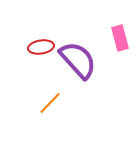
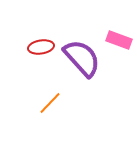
pink rectangle: moved 1 px left, 2 px down; rotated 55 degrees counterclockwise
purple semicircle: moved 4 px right, 2 px up
